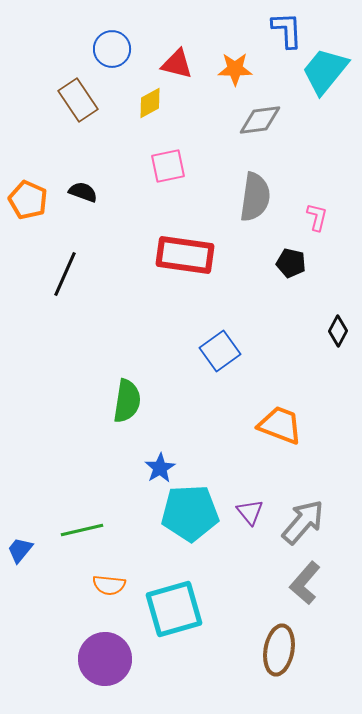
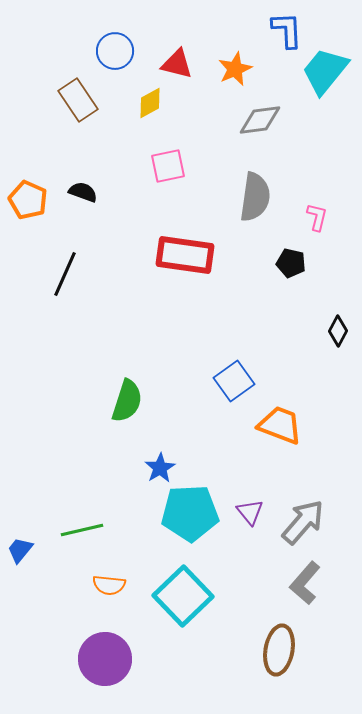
blue circle: moved 3 px right, 2 px down
orange star: rotated 24 degrees counterclockwise
blue square: moved 14 px right, 30 px down
green semicircle: rotated 9 degrees clockwise
cyan square: moved 9 px right, 13 px up; rotated 28 degrees counterclockwise
